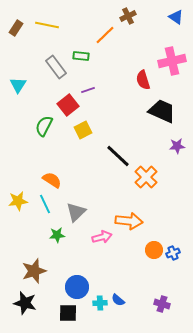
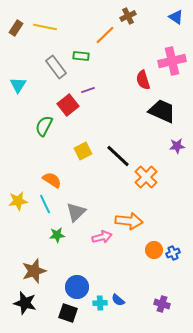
yellow line: moved 2 px left, 2 px down
yellow square: moved 21 px down
black square: rotated 18 degrees clockwise
